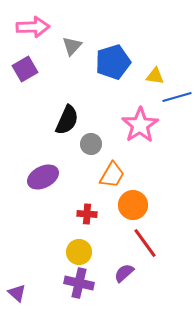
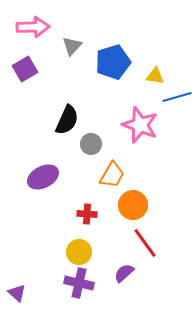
pink star: rotated 18 degrees counterclockwise
